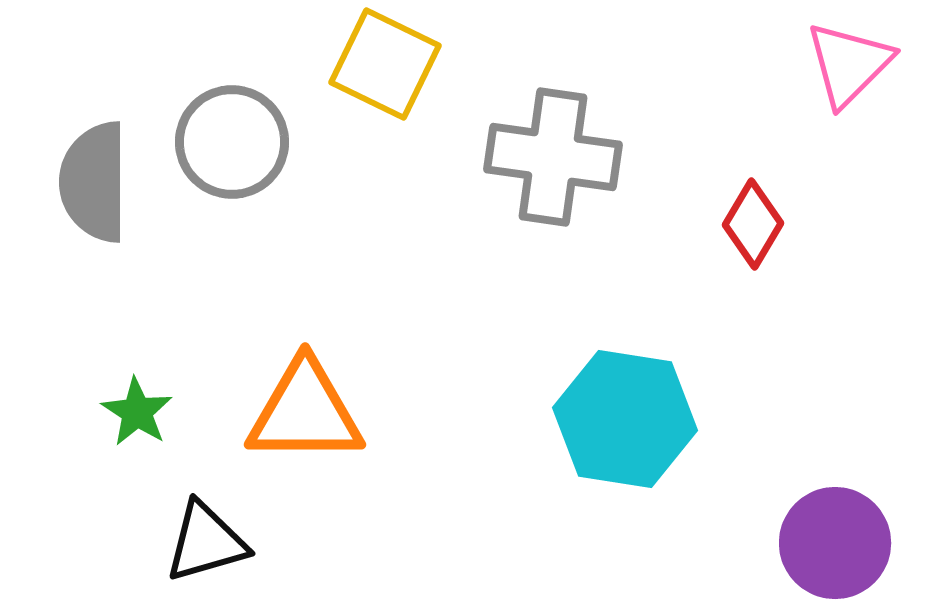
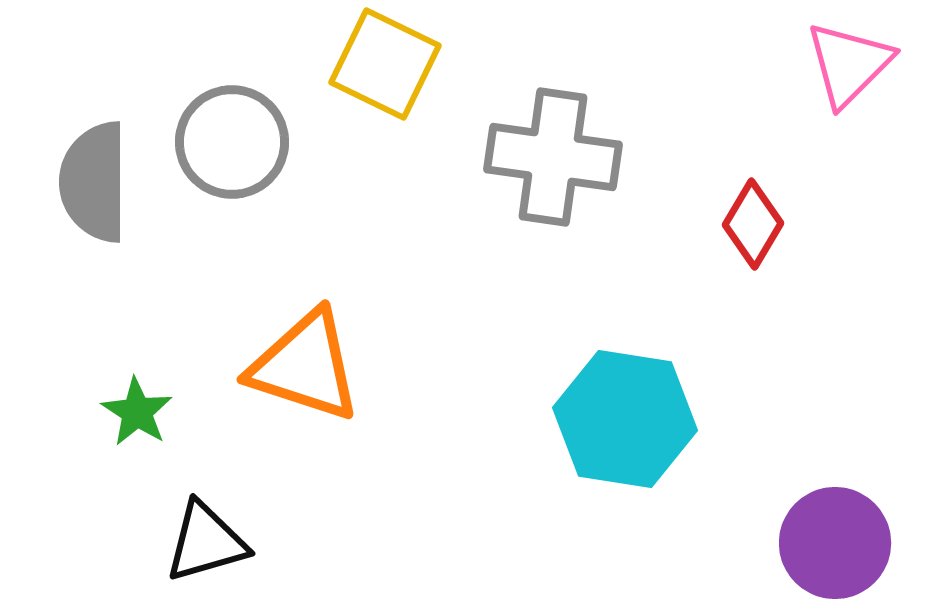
orange triangle: moved 46 px up; rotated 18 degrees clockwise
